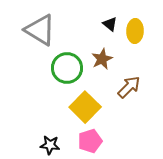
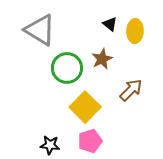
brown arrow: moved 2 px right, 3 px down
